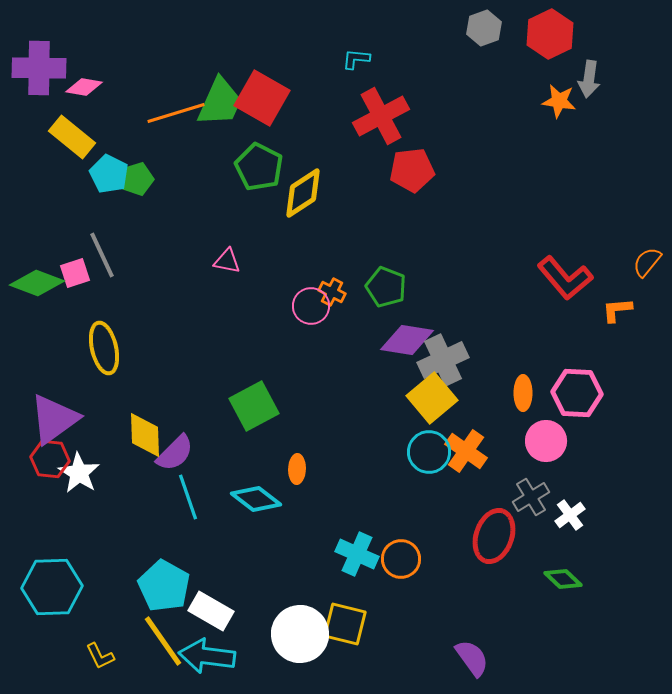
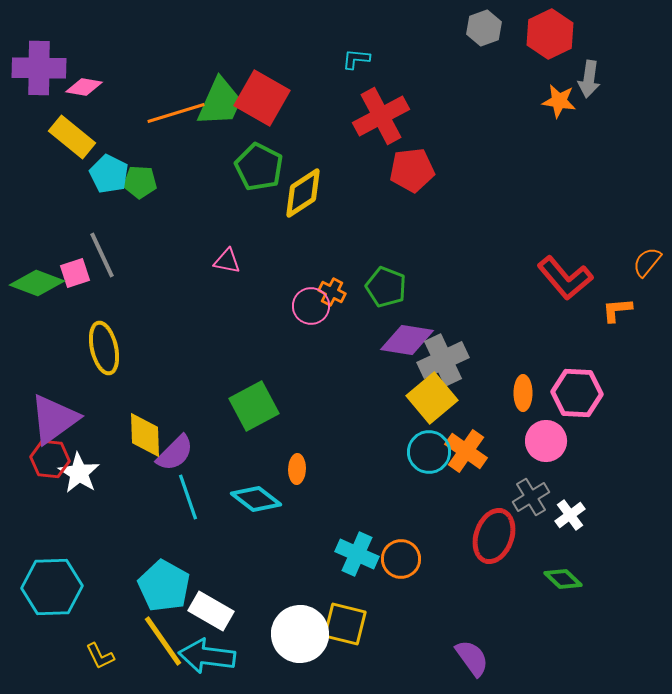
green pentagon at (137, 179): moved 3 px right, 3 px down; rotated 20 degrees clockwise
